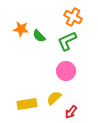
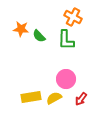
green L-shape: moved 1 px left, 1 px up; rotated 65 degrees counterclockwise
pink circle: moved 8 px down
yellow semicircle: rotated 14 degrees clockwise
yellow rectangle: moved 4 px right, 7 px up
red arrow: moved 10 px right, 13 px up
